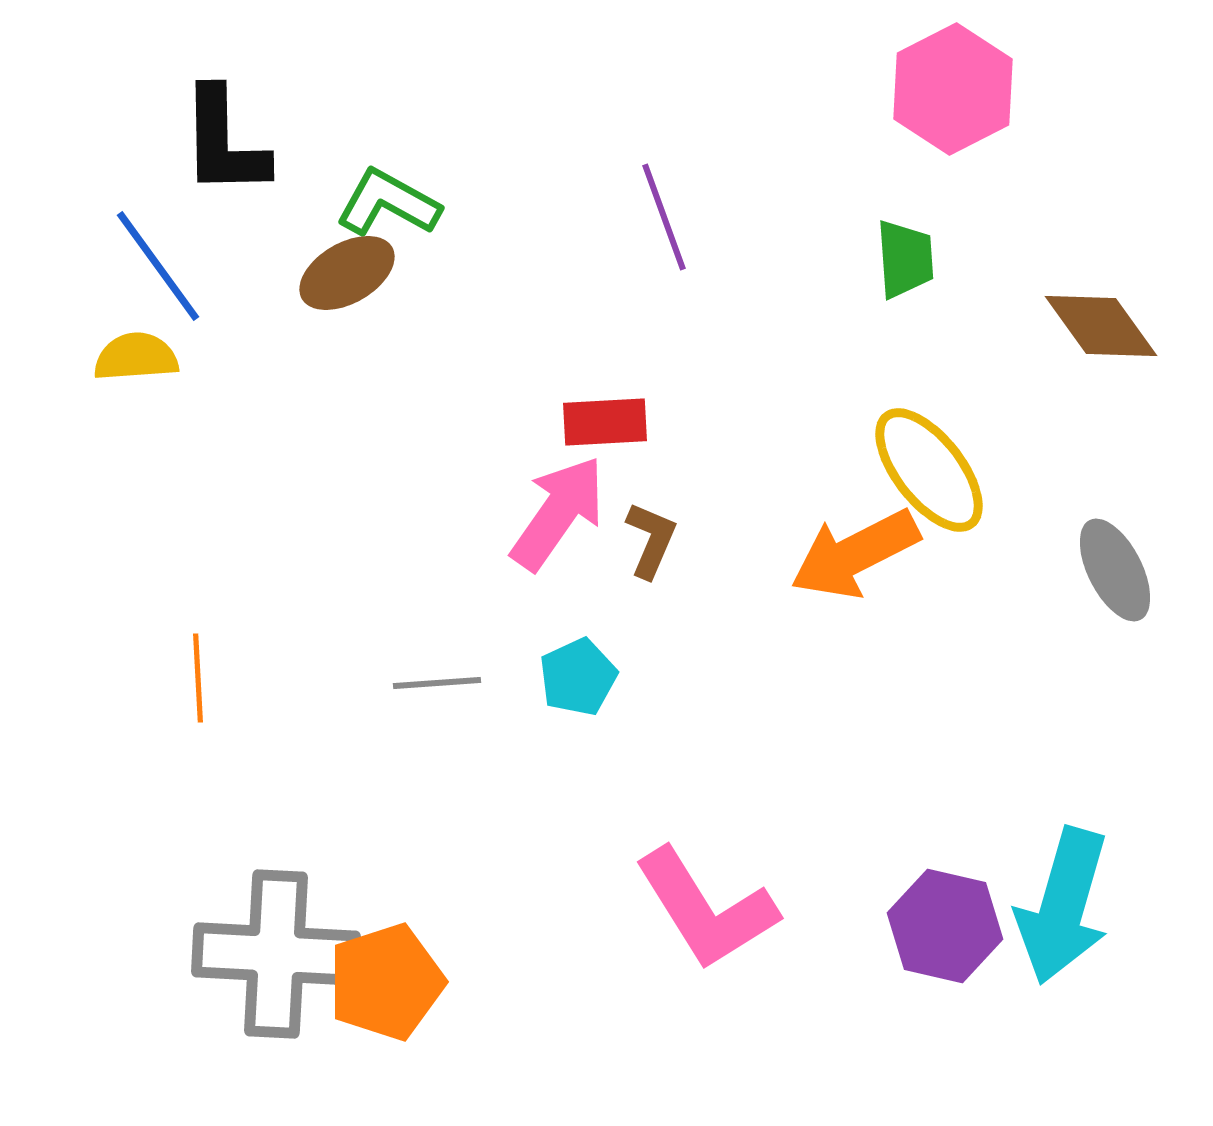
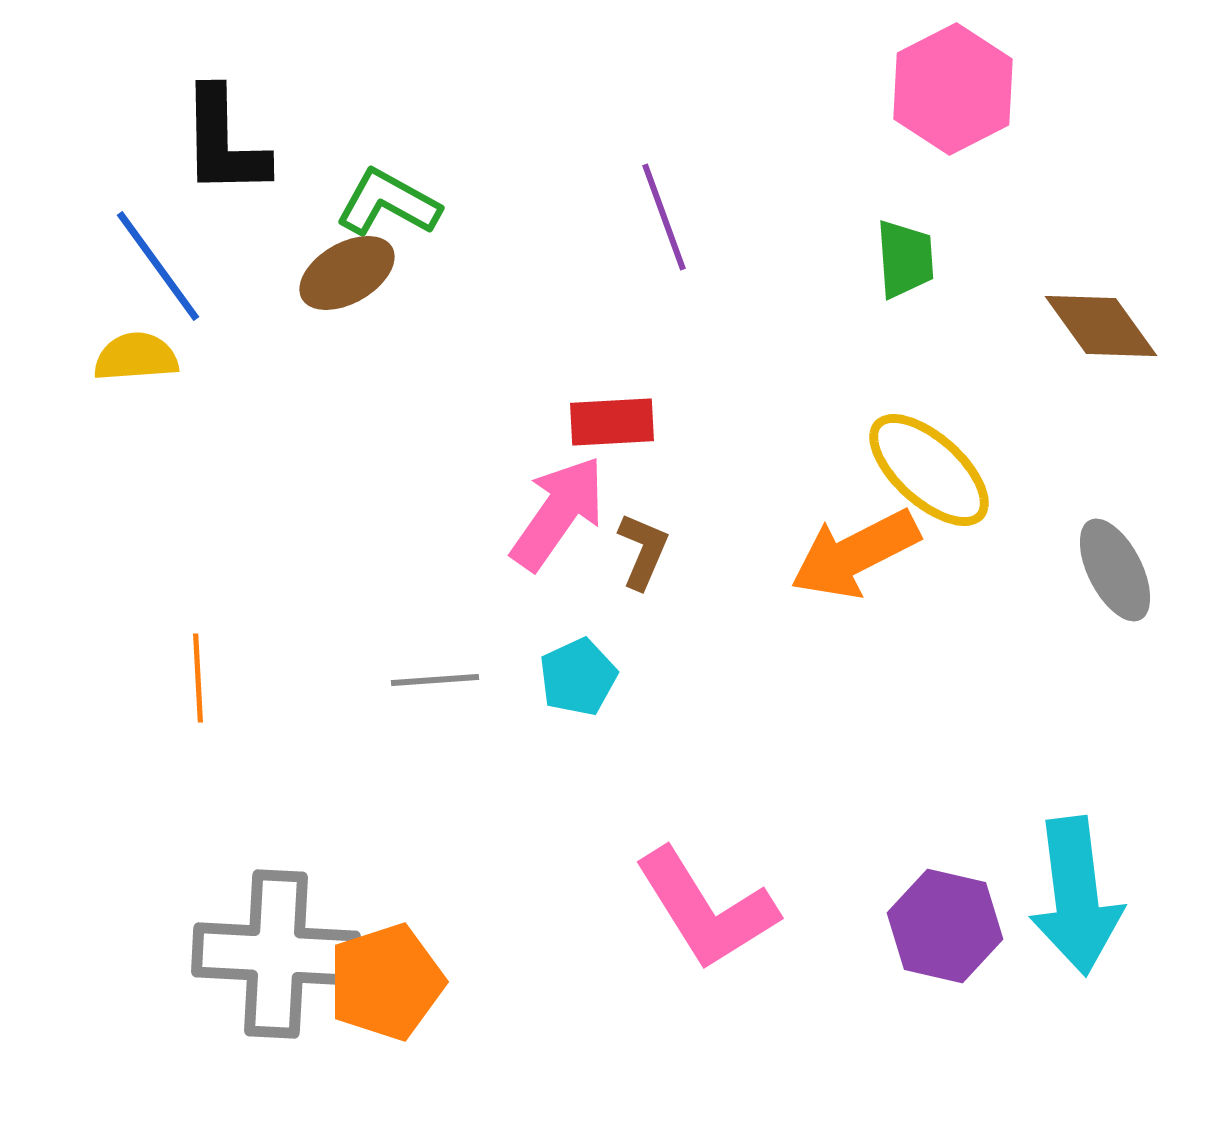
red rectangle: moved 7 px right
yellow ellipse: rotated 10 degrees counterclockwise
brown L-shape: moved 8 px left, 11 px down
gray line: moved 2 px left, 3 px up
cyan arrow: moved 13 px right, 10 px up; rotated 23 degrees counterclockwise
